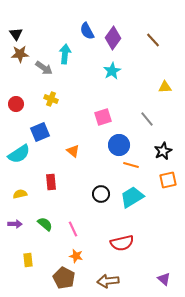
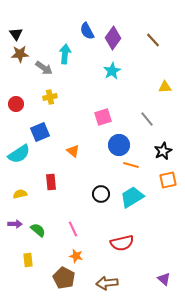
yellow cross: moved 1 px left, 2 px up; rotated 32 degrees counterclockwise
green semicircle: moved 7 px left, 6 px down
brown arrow: moved 1 px left, 2 px down
